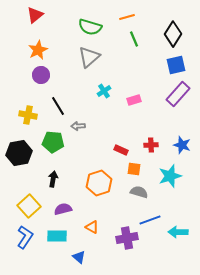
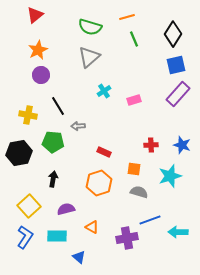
red rectangle: moved 17 px left, 2 px down
purple semicircle: moved 3 px right
